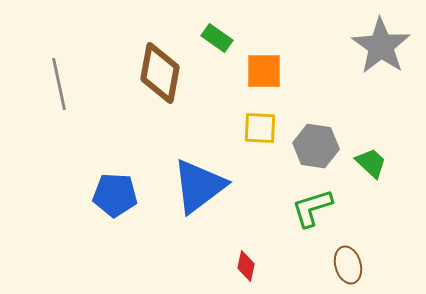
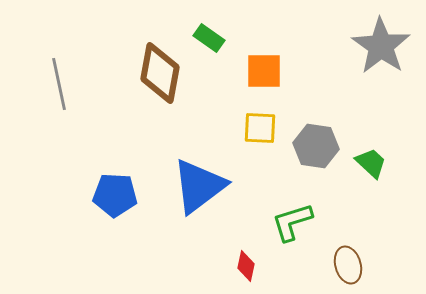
green rectangle: moved 8 px left
green L-shape: moved 20 px left, 14 px down
